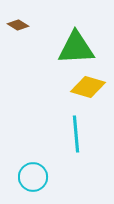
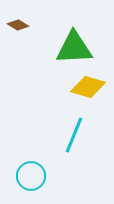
green triangle: moved 2 px left
cyan line: moved 2 px left, 1 px down; rotated 27 degrees clockwise
cyan circle: moved 2 px left, 1 px up
